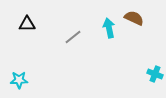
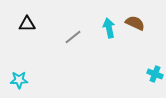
brown semicircle: moved 1 px right, 5 px down
